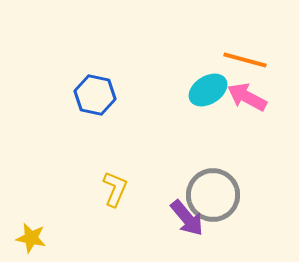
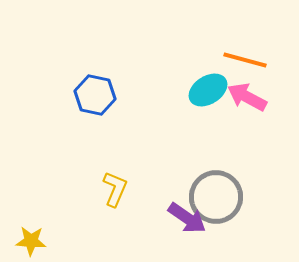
gray circle: moved 3 px right, 2 px down
purple arrow: rotated 15 degrees counterclockwise
yellow star: moved 3 px down; rotated 8 degrees counterclockwise
